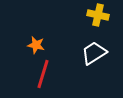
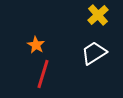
yellow cross: rotated 35 degrees clockwise
orange star: rotated 18 degrees clockwise
